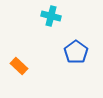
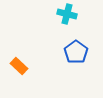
cyan cross: moved 16 px right, 2 px up
